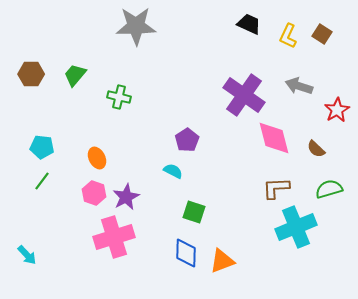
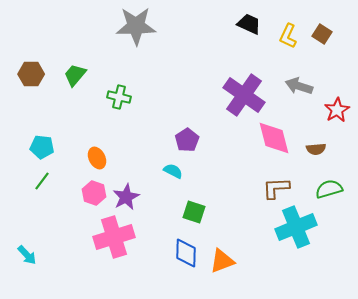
brown semicircle: rotated 48 degrees counterclockwise
